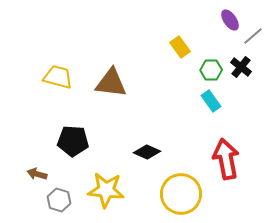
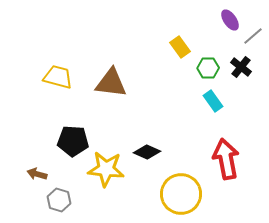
green hexagon: moved 3 px left, 2 px up
cyan rectangle: moved 2 px right
yellow star: moved 21 px up
